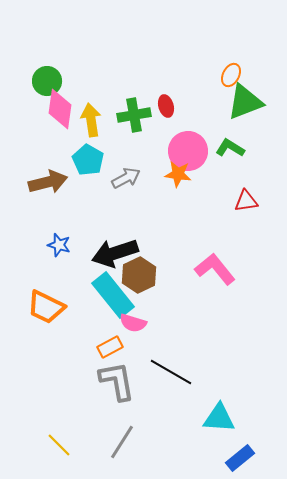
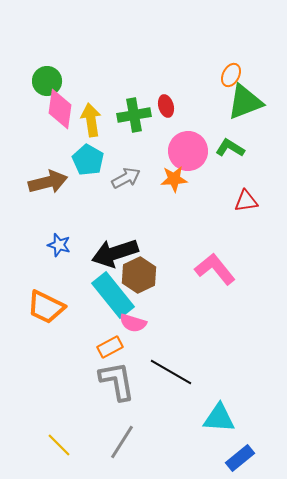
orange star: moved 4 px left, 5 px down; rotated 12 degrees counterclockwise
